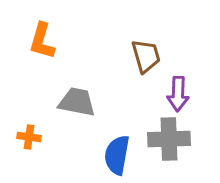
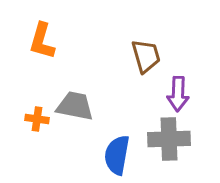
gray trapezoid: moved 2 px left, 4 px down
orange cross: moved 8 px right, 18 px up
